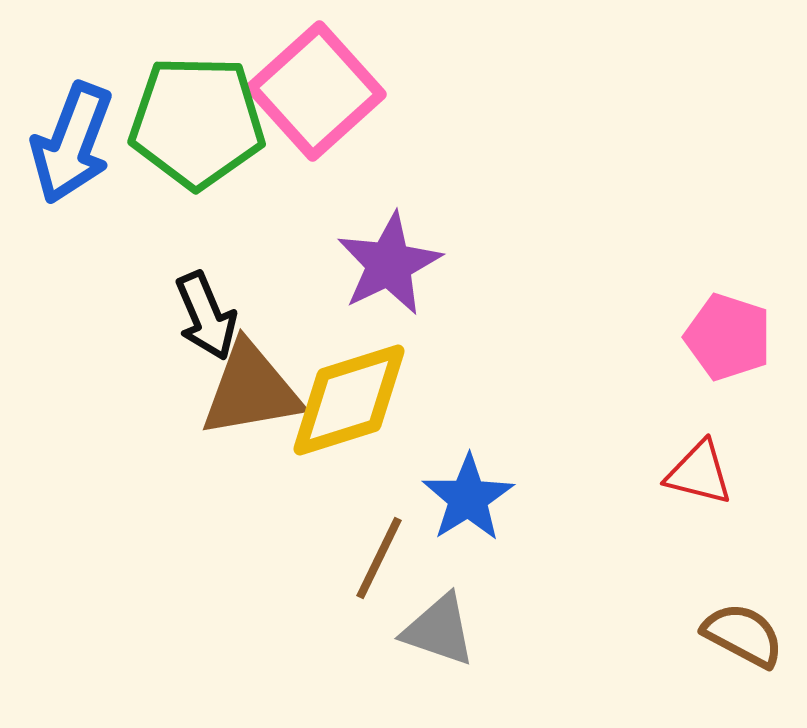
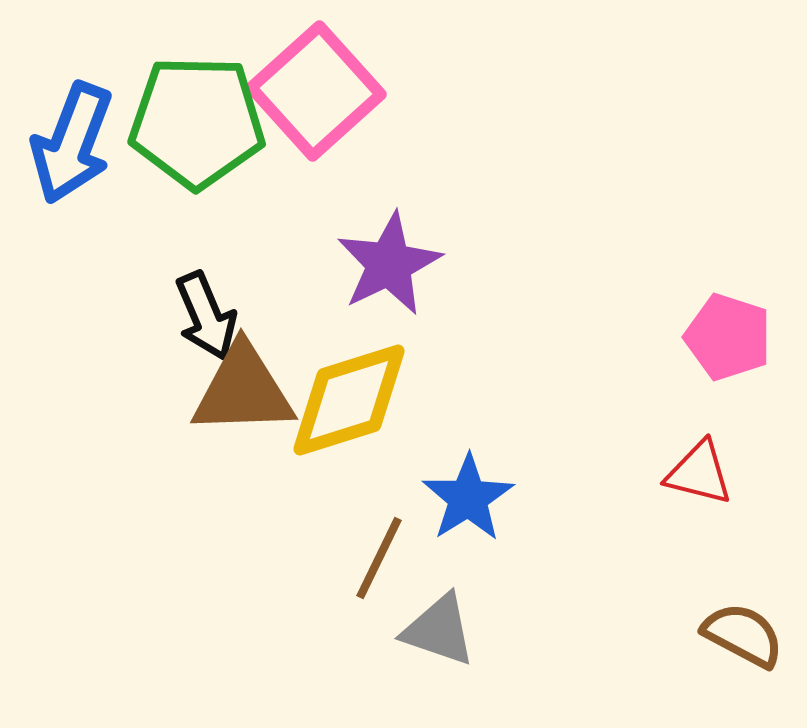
brown triangle: moved 8 px left; rotated 8 degrees clockwise
